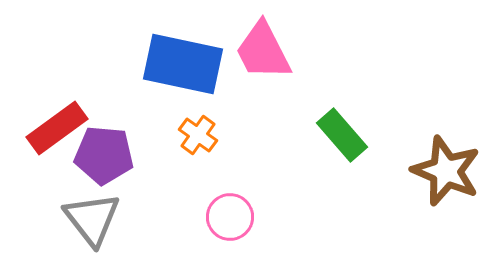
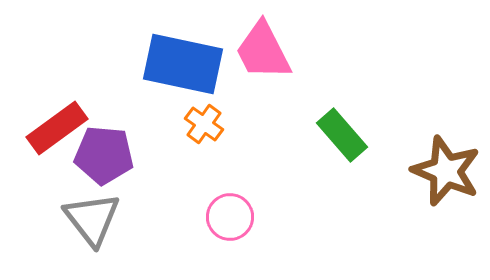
orange cross: moved 6 px right, 11 px up
